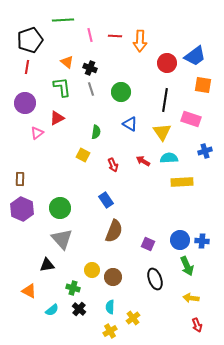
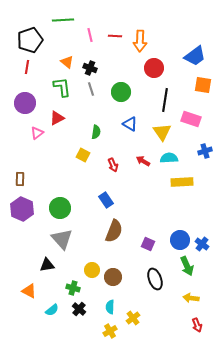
red circle at (167, 63): moved 13 px left, 5 px down
blue cross at (202, 241): moved 3 px down; rotated 32 degrees clockwise
